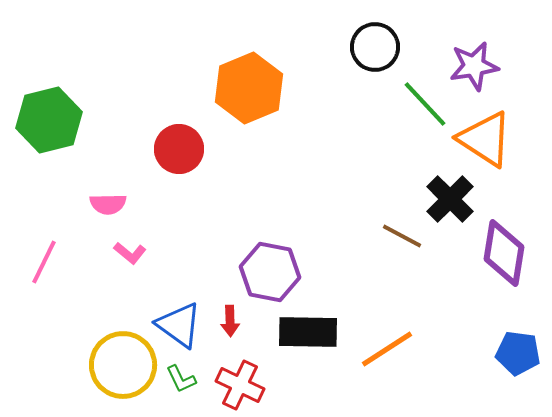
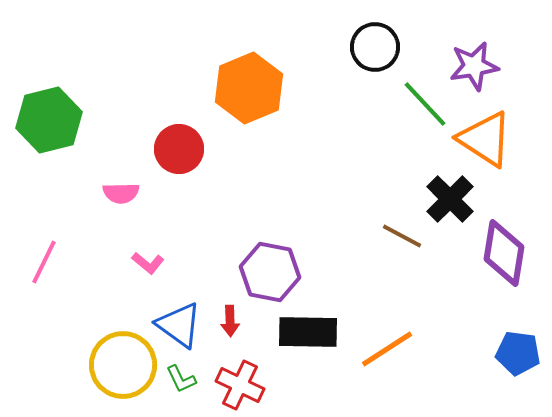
pink semicircle: moved 13 px right, 11 px up
pink L-shape: moved 18 px right, 10 px down
